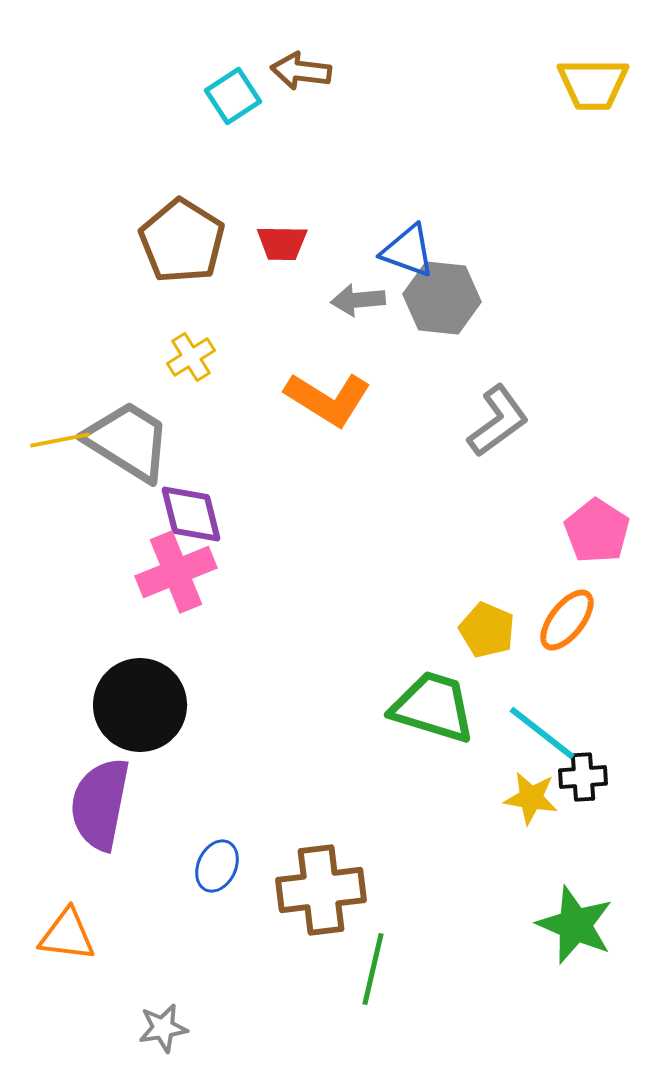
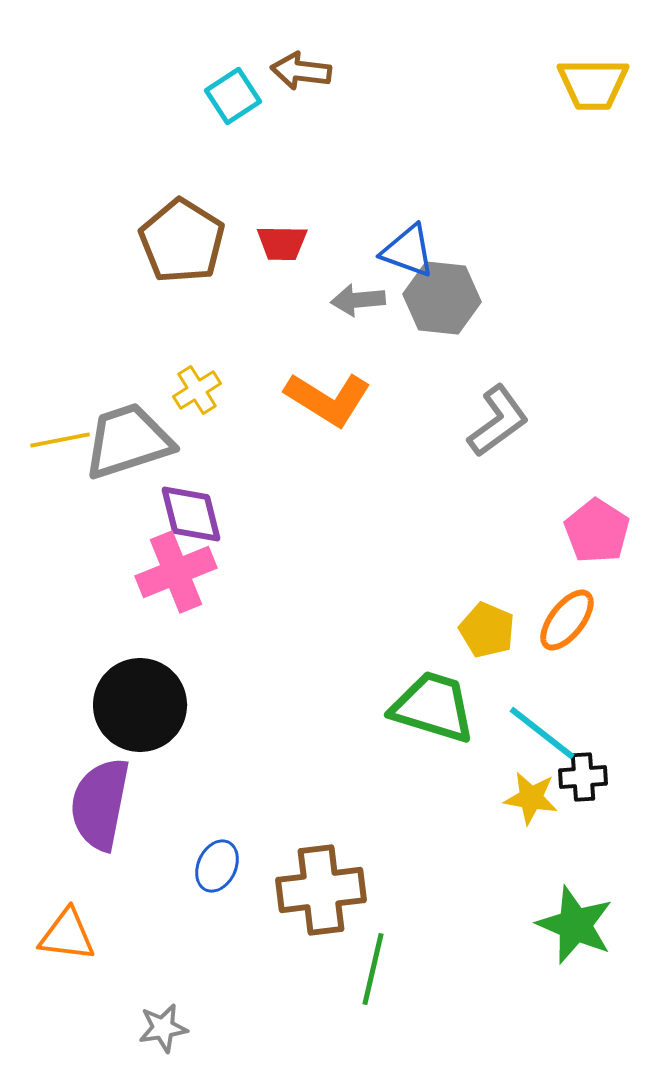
yellow cross: moved 6 px right, 33 px down
gray trapezoid: rotated 50 degrees counterclockwise
